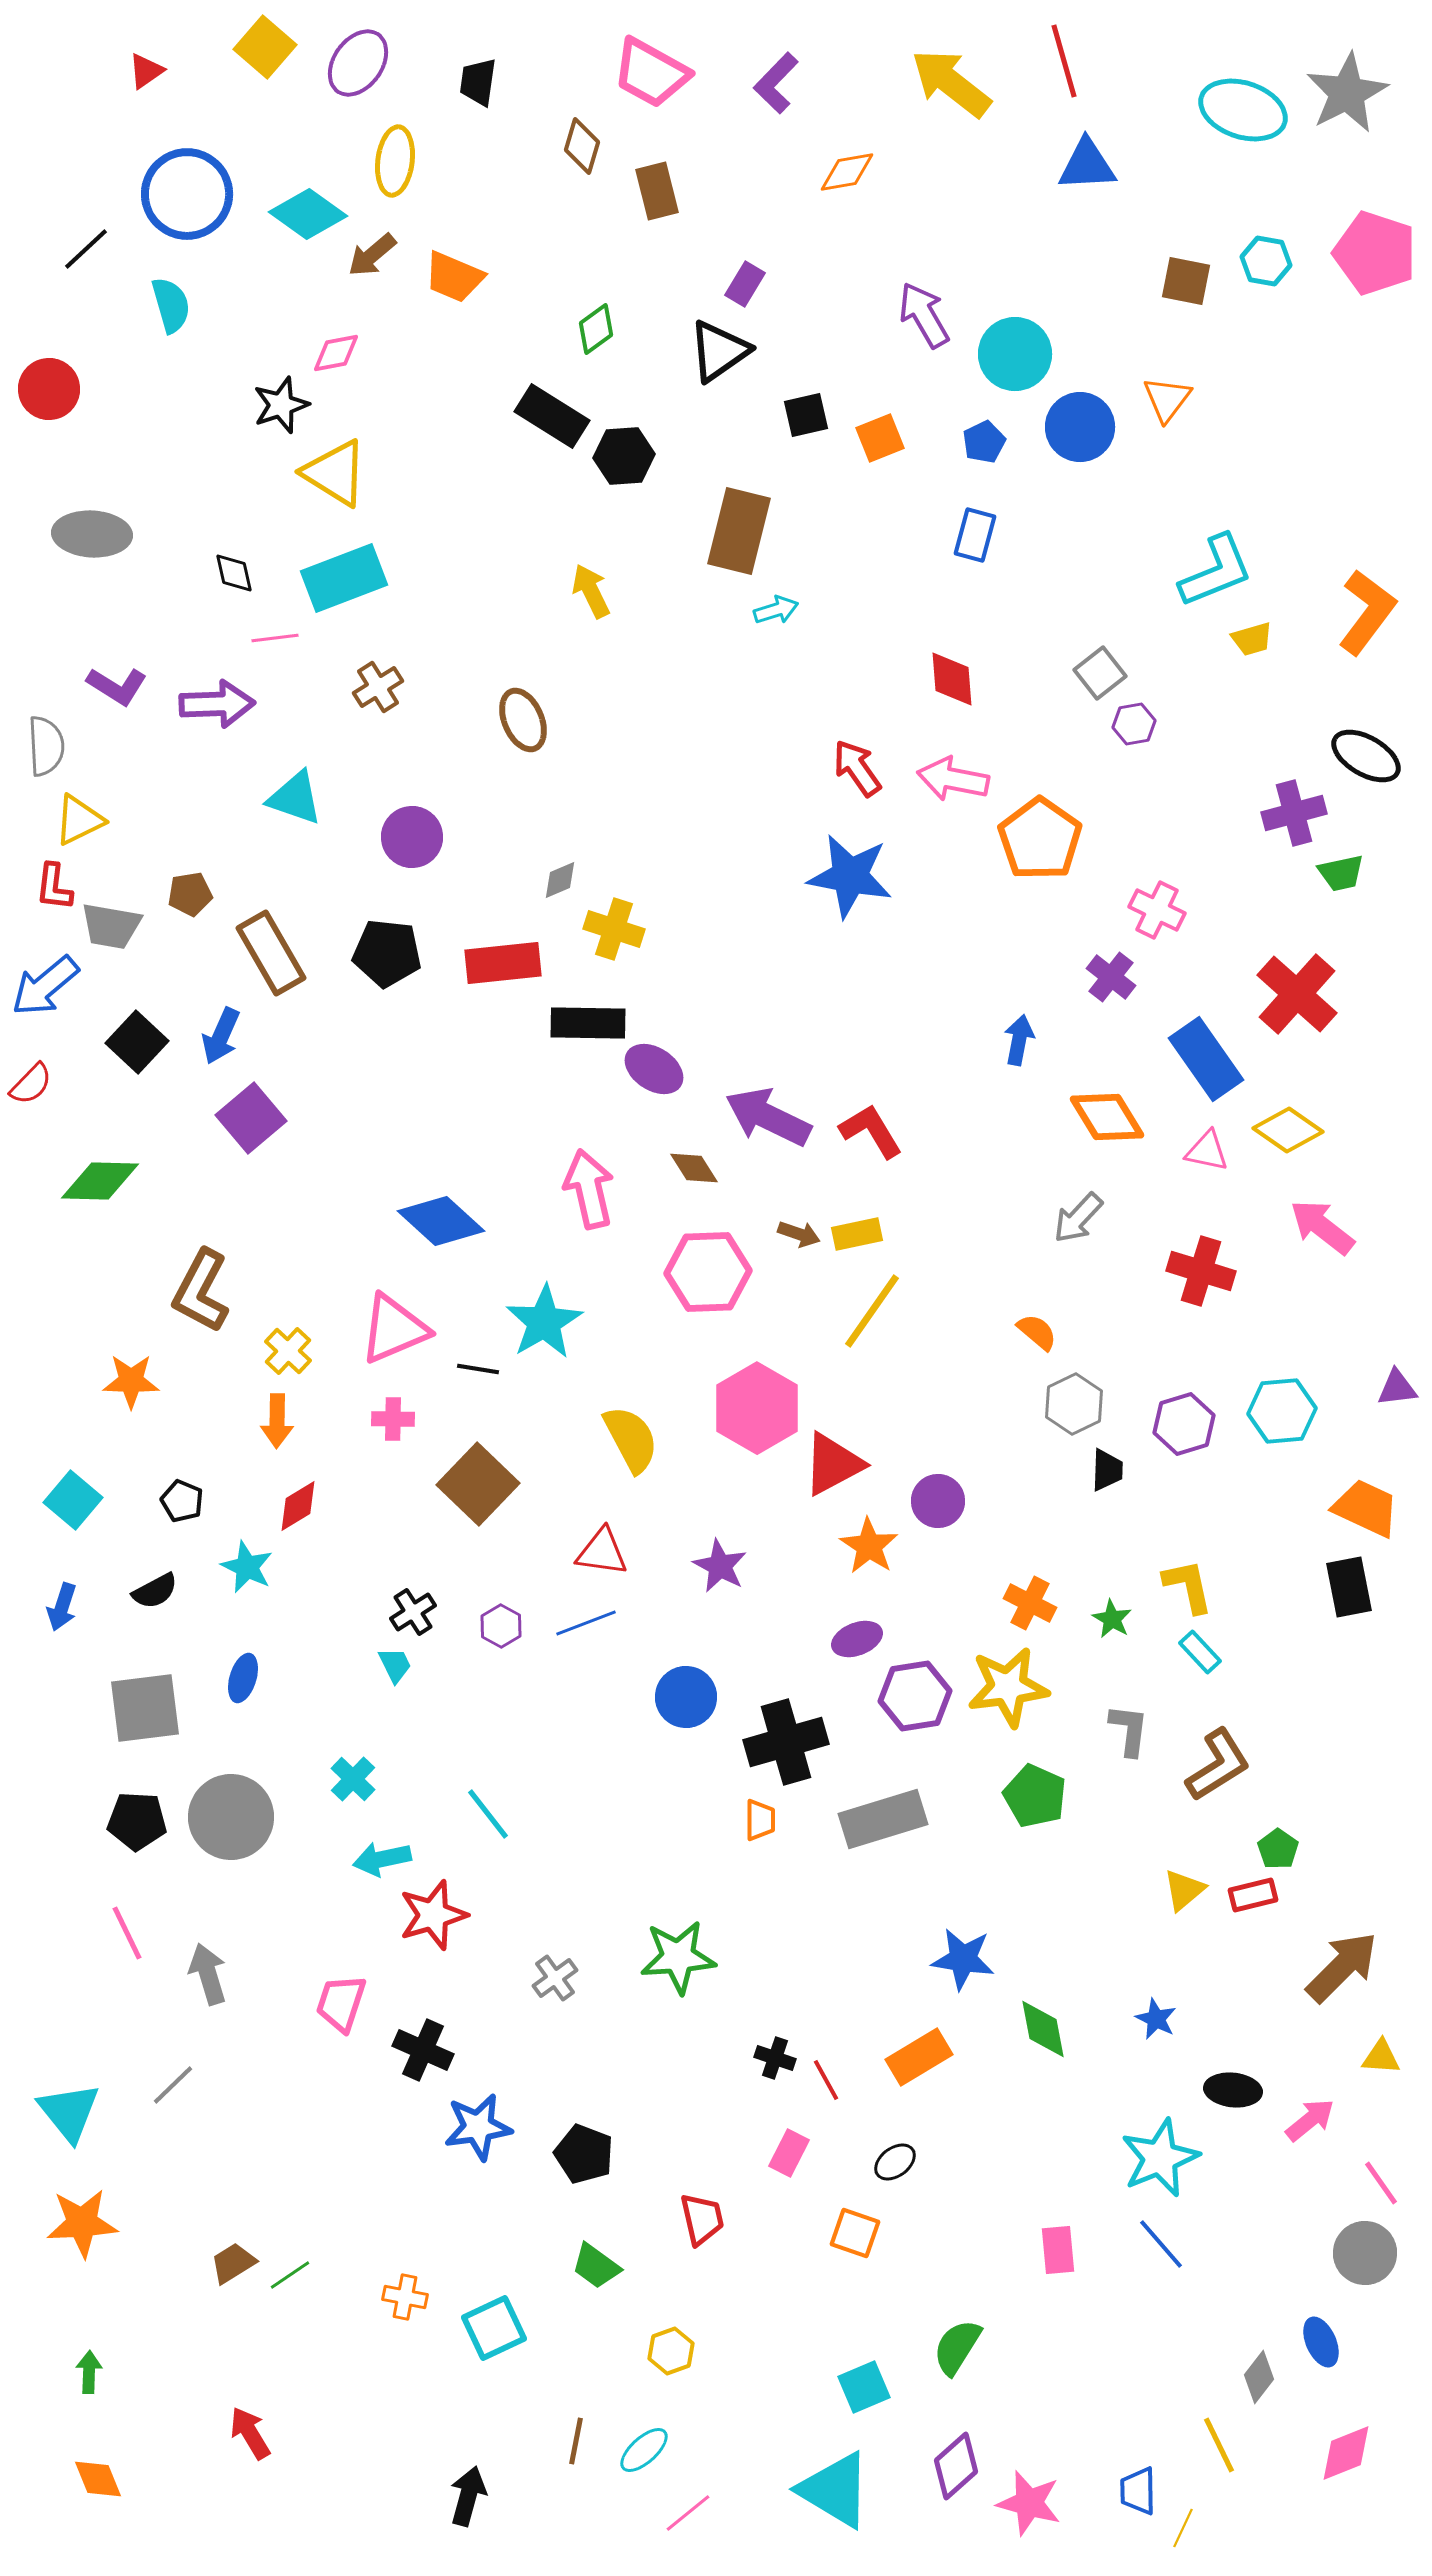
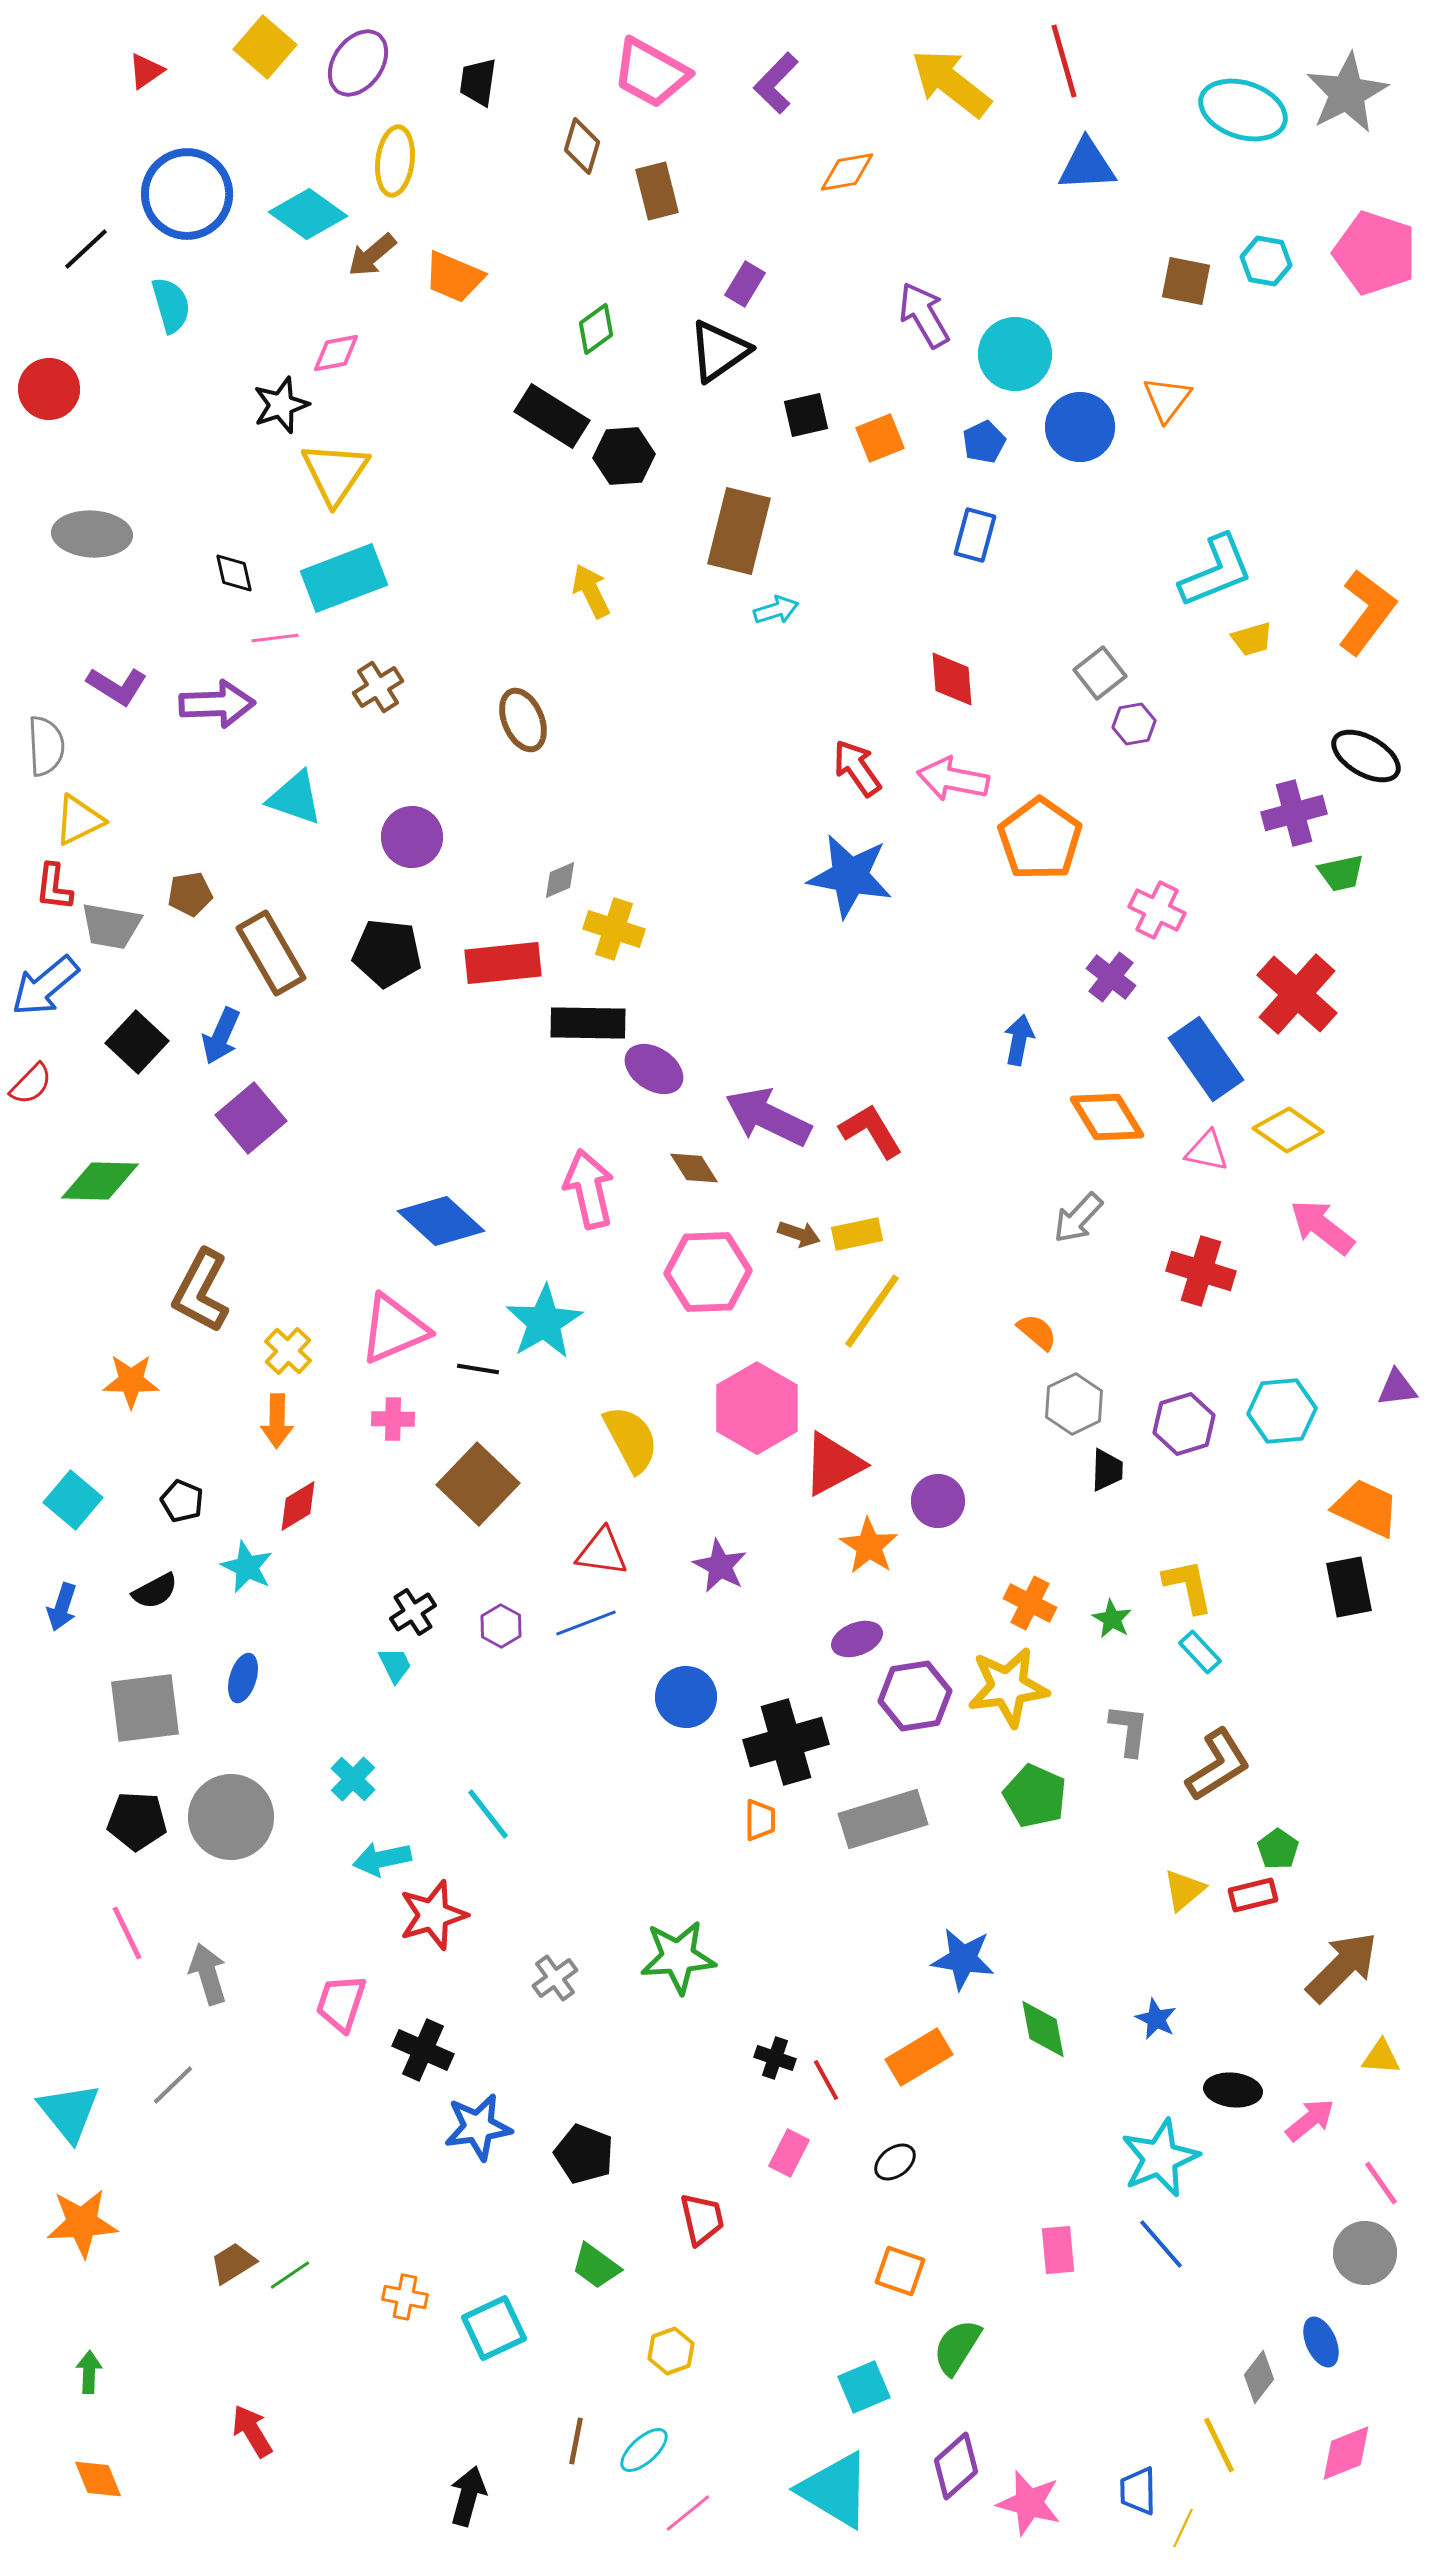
yellow triangle at (335, 473): rotated 32 degrees clockwise
orange square at (855, 2233): moved 45 px right, 38 px down
red arrow at (250, 2433): moved 2 px right, 2 px up
